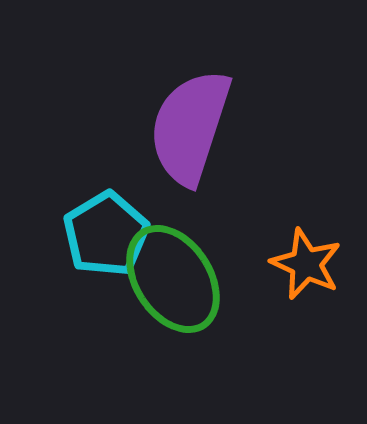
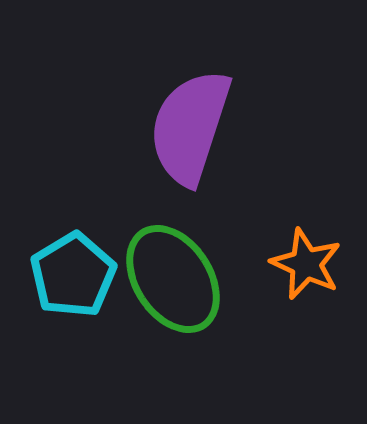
cyan pentagon: moved 33 px left, 41 px down
